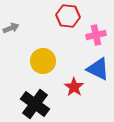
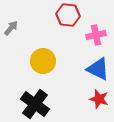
red hexagon: moved 1 px up
gray arrow: rotated 28 degrees counterclockwise
red star: moved 25 px right, 12 px down; rotated 18 degrees counterclockwise
